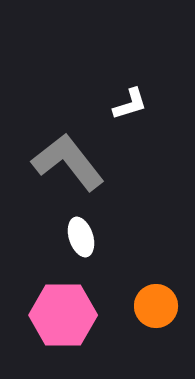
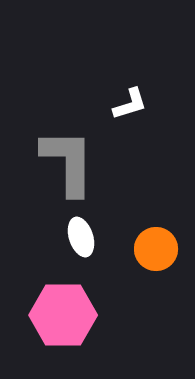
gray L-shape: rotated 38 degrees clockwise
orange circle: moved 57 px up
